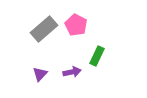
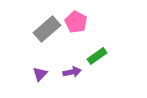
pink pentagon: moved 3 px up
gray rectangle: moved 3 px right
green rectangle: rotated 30 degrees clockwise
